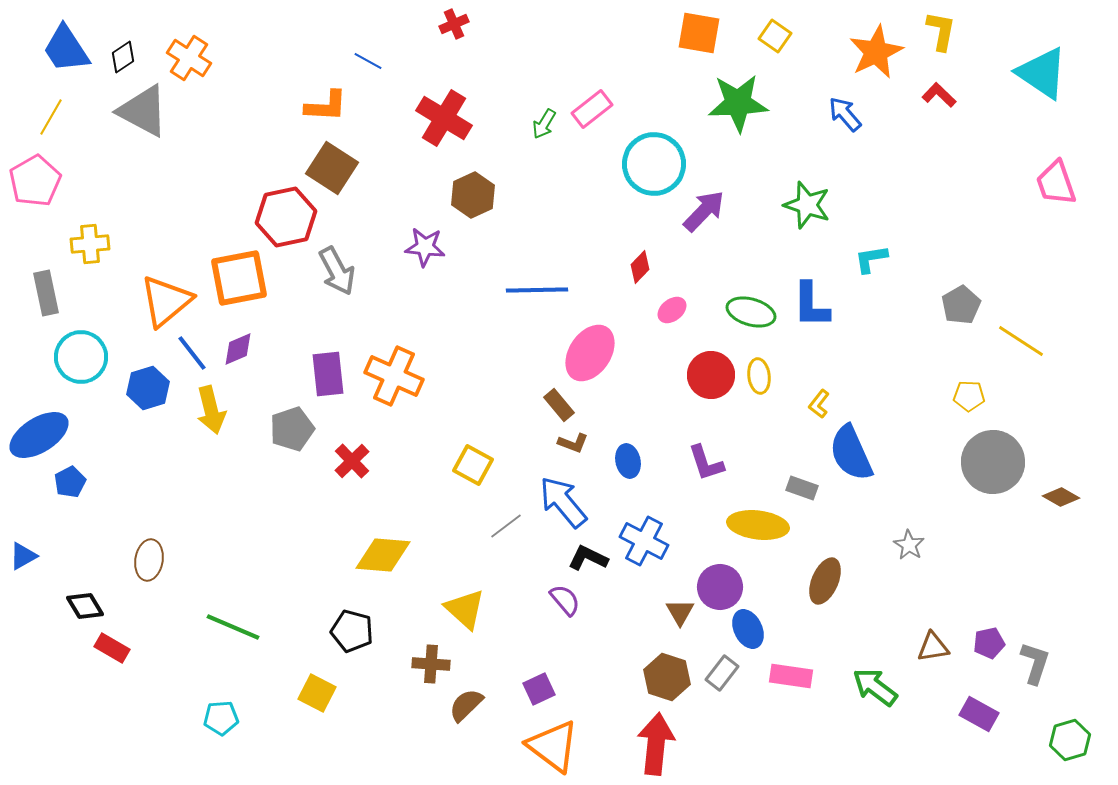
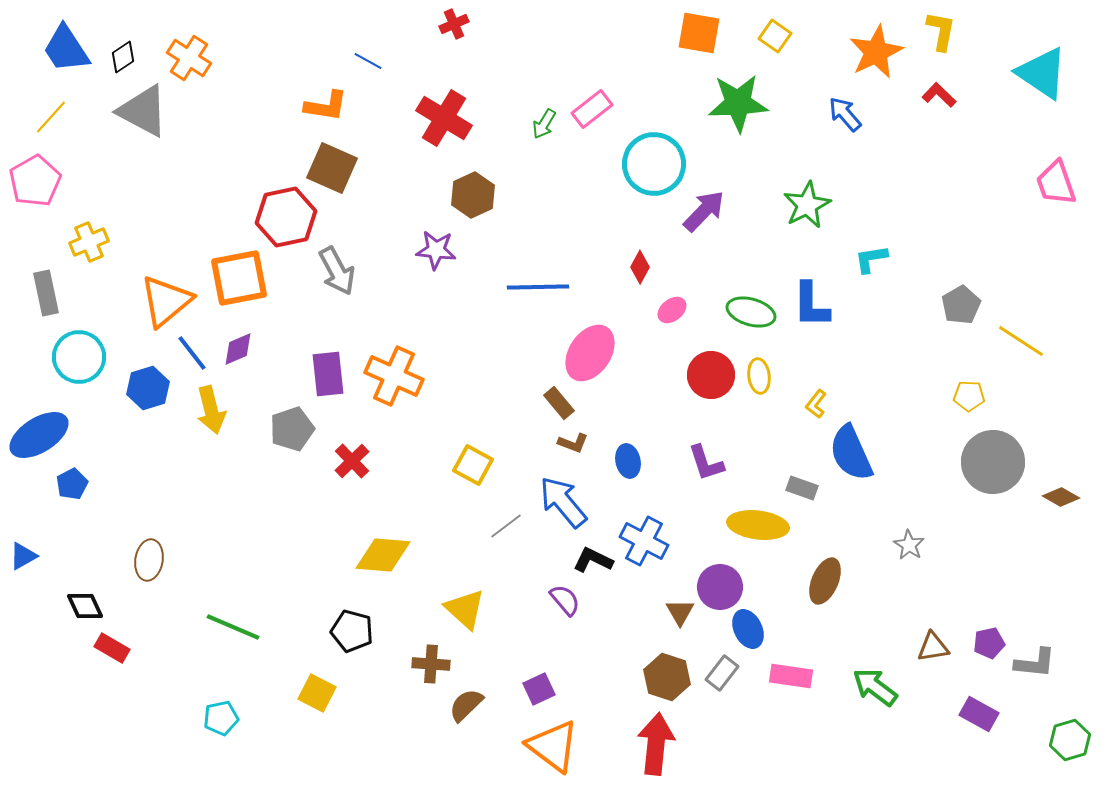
orange L-shape at (326, 106): rotated 6 degrees clockwise
yellow line at (51, 117): rotated 12 degrees clockwise
brown square at (332, 168): rotated 9 degrees counterclockwise
green star at (807, 205): rotated 27 degrees clockwise
yellow cross at (90, 244): moved 1 px left, 2 px up; rotated 18 degrees counterclockwise
purple star at (425, 247): moved 11 px right, 3 px down
red diamond at (640, 267): rotated 16 degrees counterclockwise
blue line at (537, 290): moved 1 px right, 3 px up
cyan circle at (81, 357): moved 2 px left
yellow L-shape at (819, 404): moved 3 px left
brown rectangle at (559, 405): moved 2 px up
blue pentagon at (70, 482): moved 2 px right, 2 px down
black L-shape at (588, 558): moved 5 px right, 2 px down
black diamond at (85, 606): rotated 6 degrees clockwise
gray L-shape at (1035, 663): rotated 78 degrees clockwise
cyan pentagon at (221, 718): rotated 8 degrees counterclockwise
